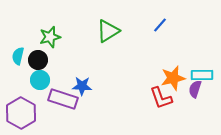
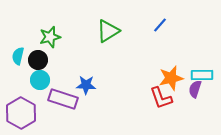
orange star: moved 2 px left
blue star: moved 4 px right, 1 px up
